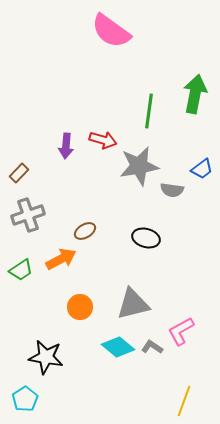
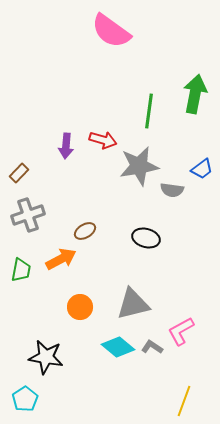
green trapezoid: rotated 45 degrees counterclockwise
